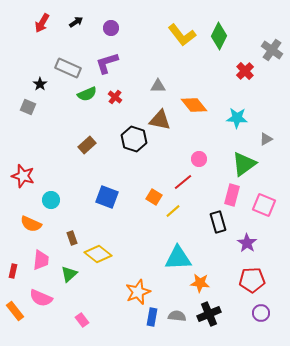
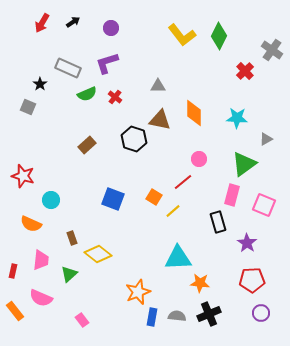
black arrow at (76, 22): moved 3 px left
orange diamond at (194, 105): moved 8 px down; rotated 40 degrees clockwise
blue square at (107, 197): moved 6 px right, 2 px down
